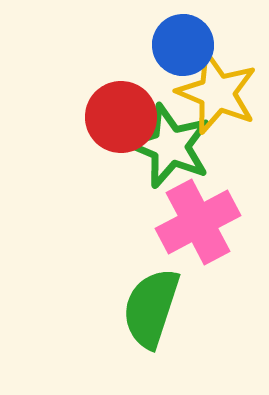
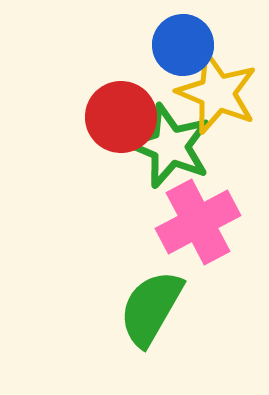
green semicircle: rotated 12 degrees clockwise
